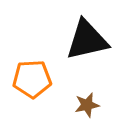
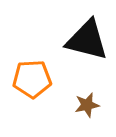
black triangle: rotated 27 degrees clockwise
